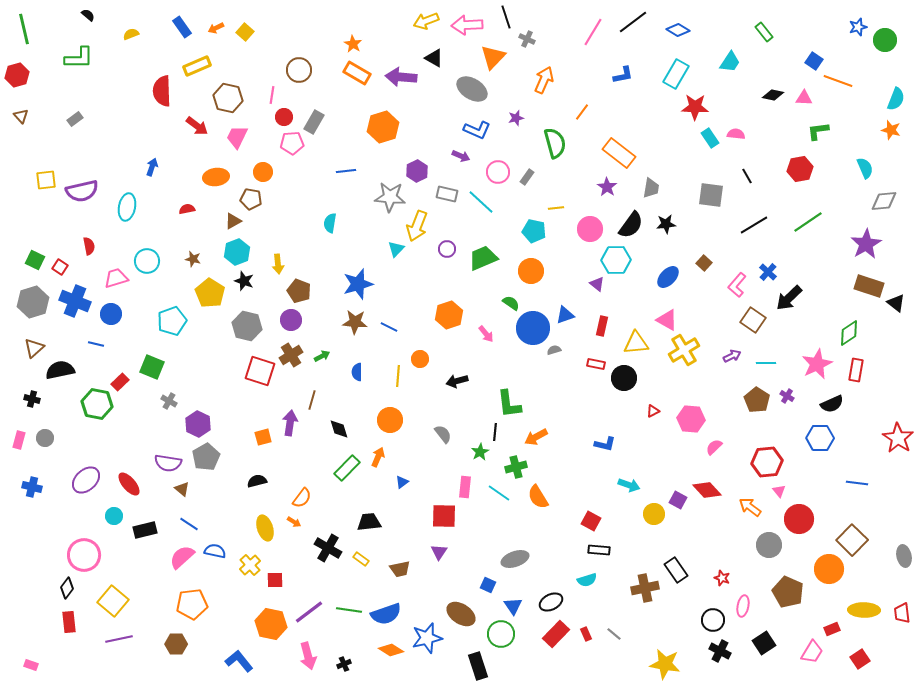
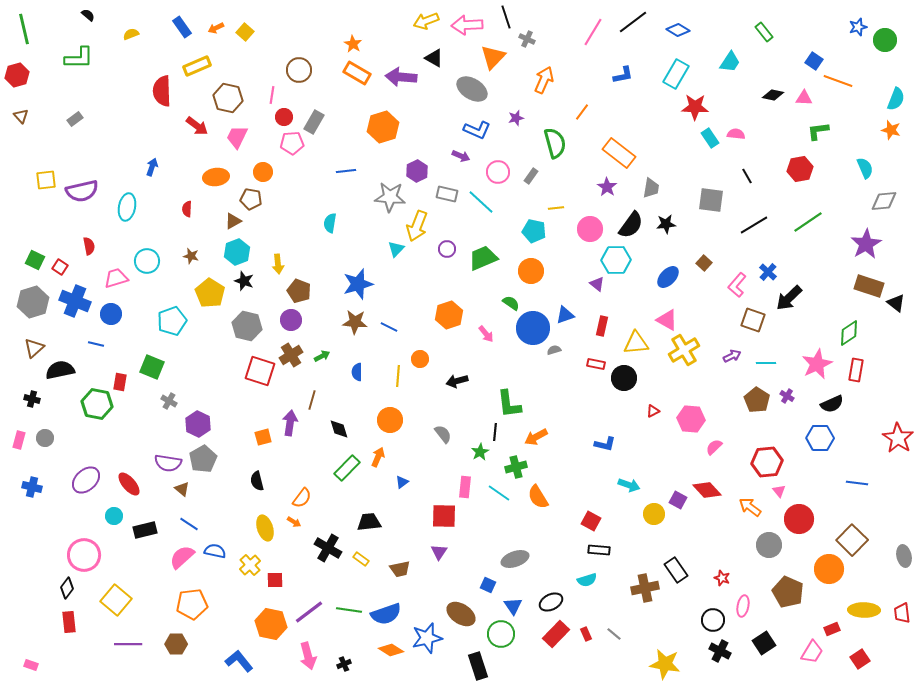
gray rectangle at (527, 177): moved 4 px right, 1 px up
gray square at (711, 195): moved 5 px down
red semicircle at (187, 209): rotated 77 degrees counterclockwise
brown star at (193, 259): moved 2 px left, 3 px up
brown square at (753, 320): rotated 15 degrees counterclockwise
red rectangle at (120, 382): rotated 36 degrees counterclockwise
gray pentagon at (206, 457): moved 3 px left, 2 px down
black semicircle at (257, 481): rotated 90 degrees counterclockwise
yellow square at (113, 601): moved 3 px right, 1 px up
purple line at (119, 639): moved 9 px right, 5 px down; rotated 12 degrees clockwise
